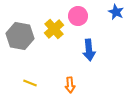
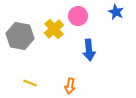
orange arrow: moved 1 px down; rotated 14 degrees clockwise
